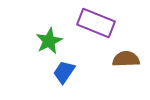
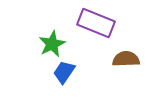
green star: moved 3 px right, 3 px down
